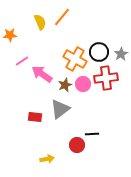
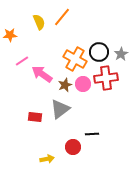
yellow semicircle: moved 1 px left
red circle: moved 4 px left, 2 px down
